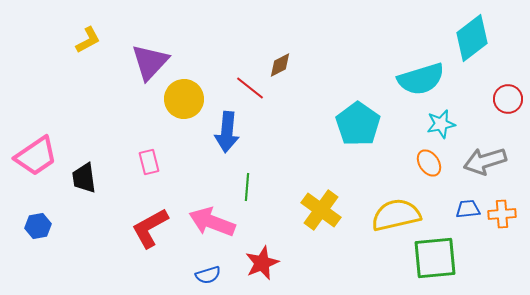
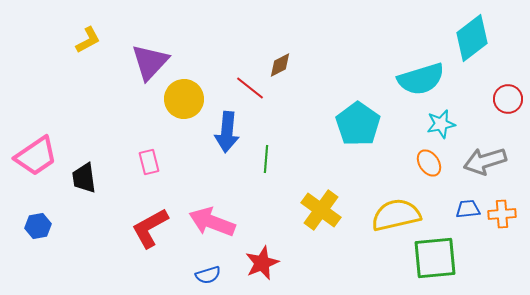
green line: moved 19 px right, 28 px up
